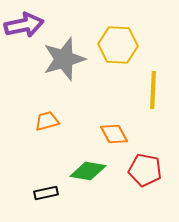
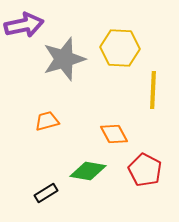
yellow hexagon: moved 2 px right, 3 px down
red pentagon: rotated 16 degrees clockwise
black rectangle: rotated 20 degrees counterclockwise
